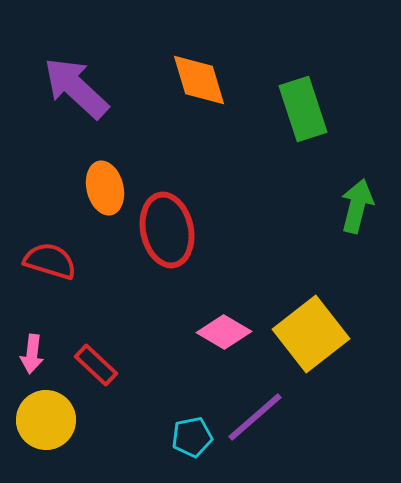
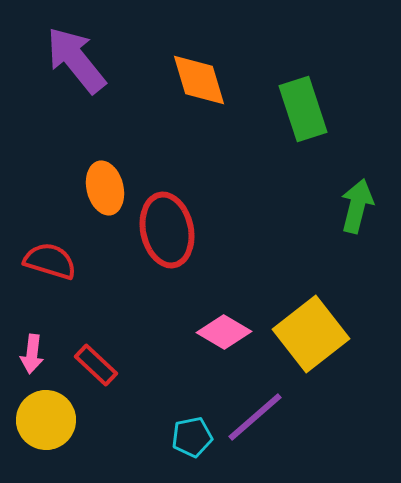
purple arrow: moved 28 px up; rotated 8 degrees clockwise
